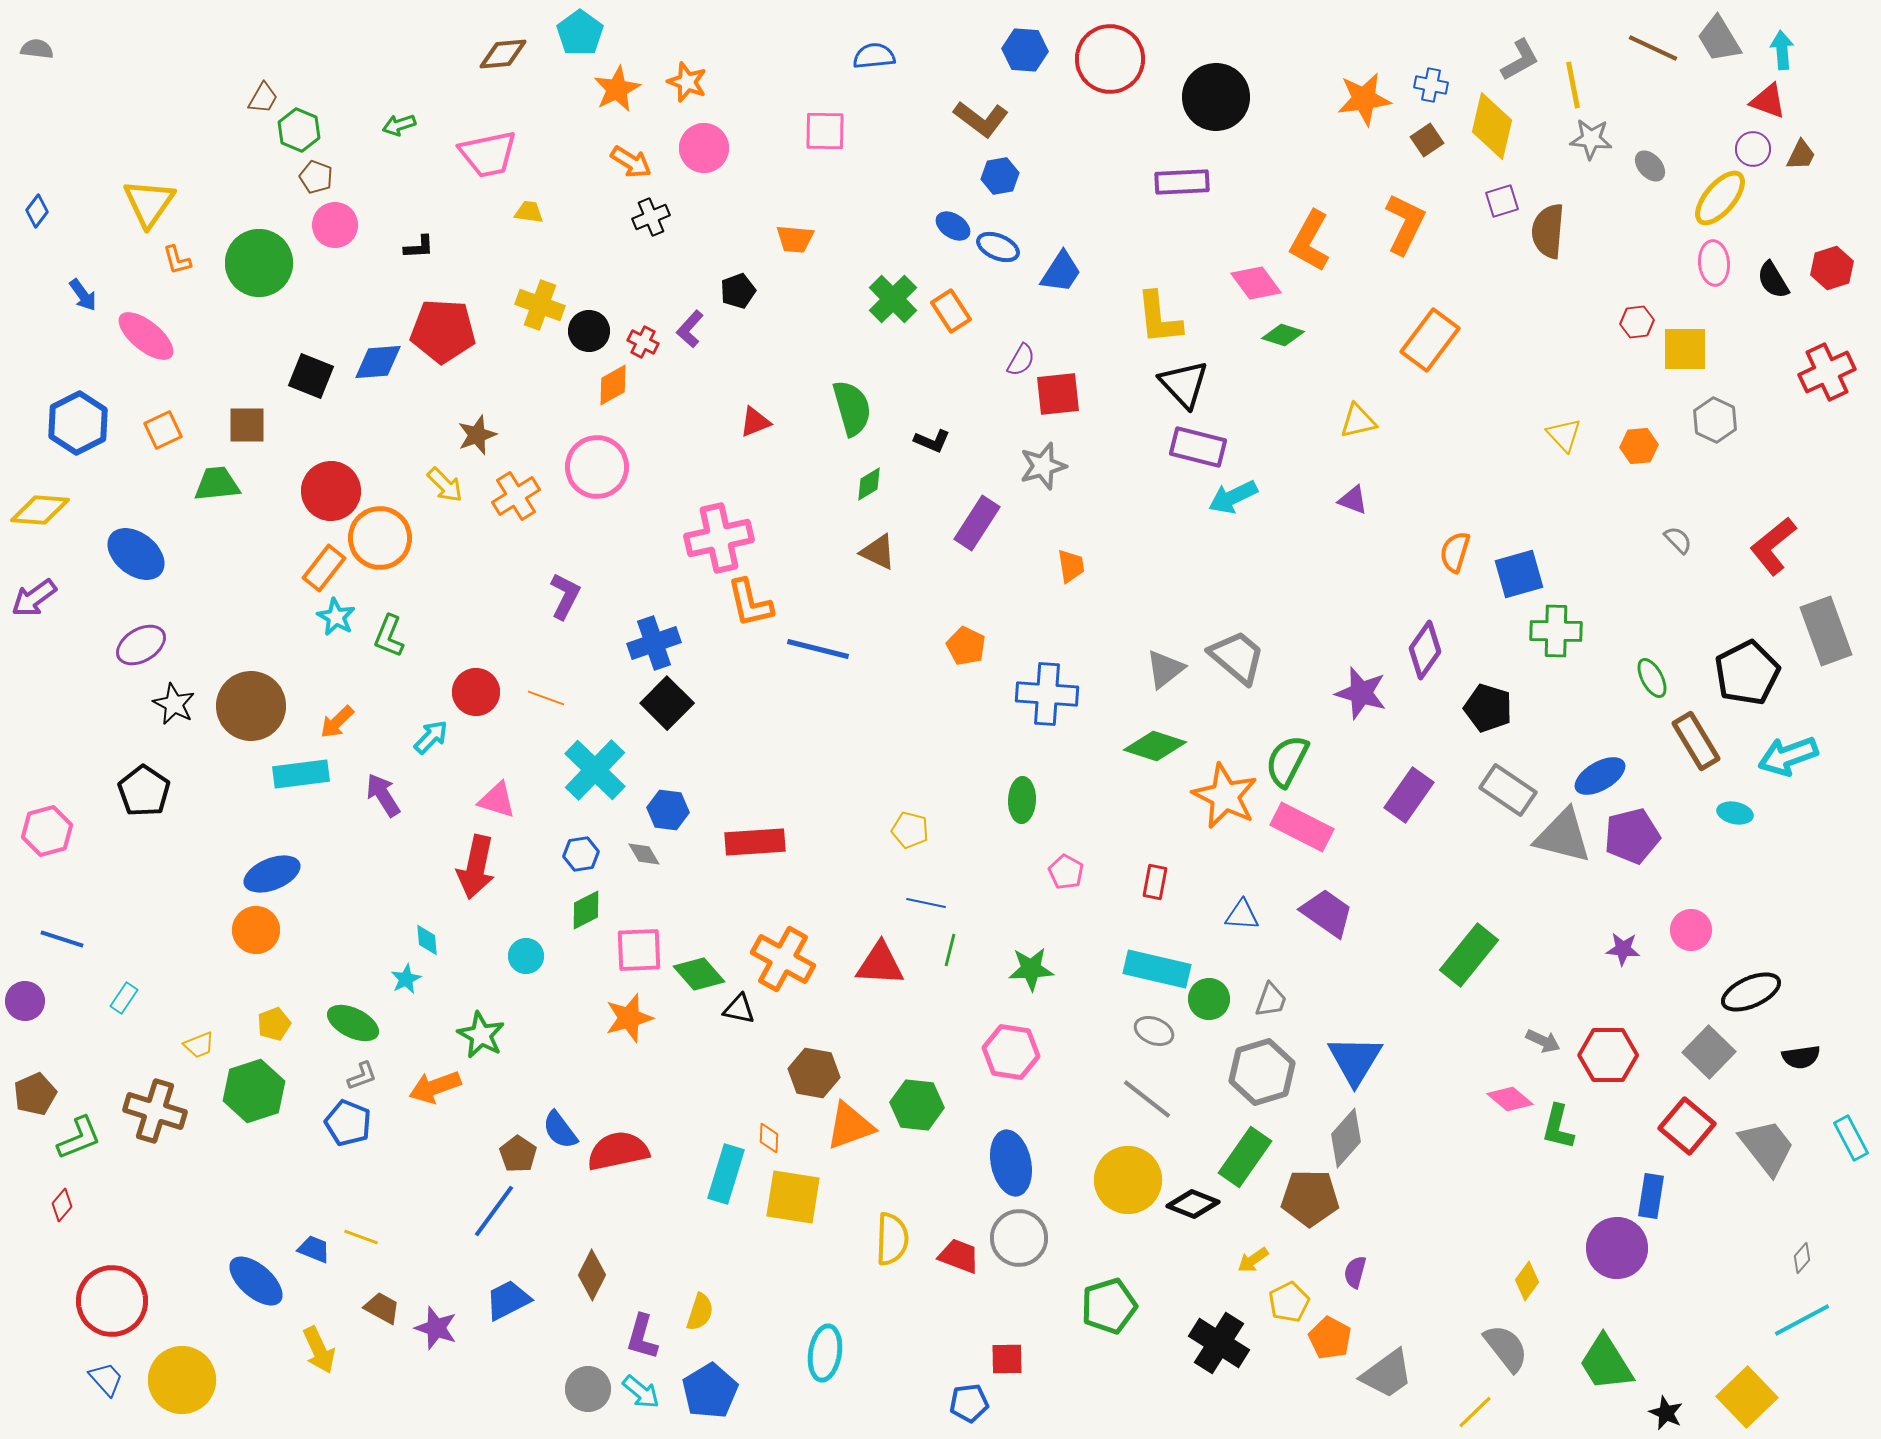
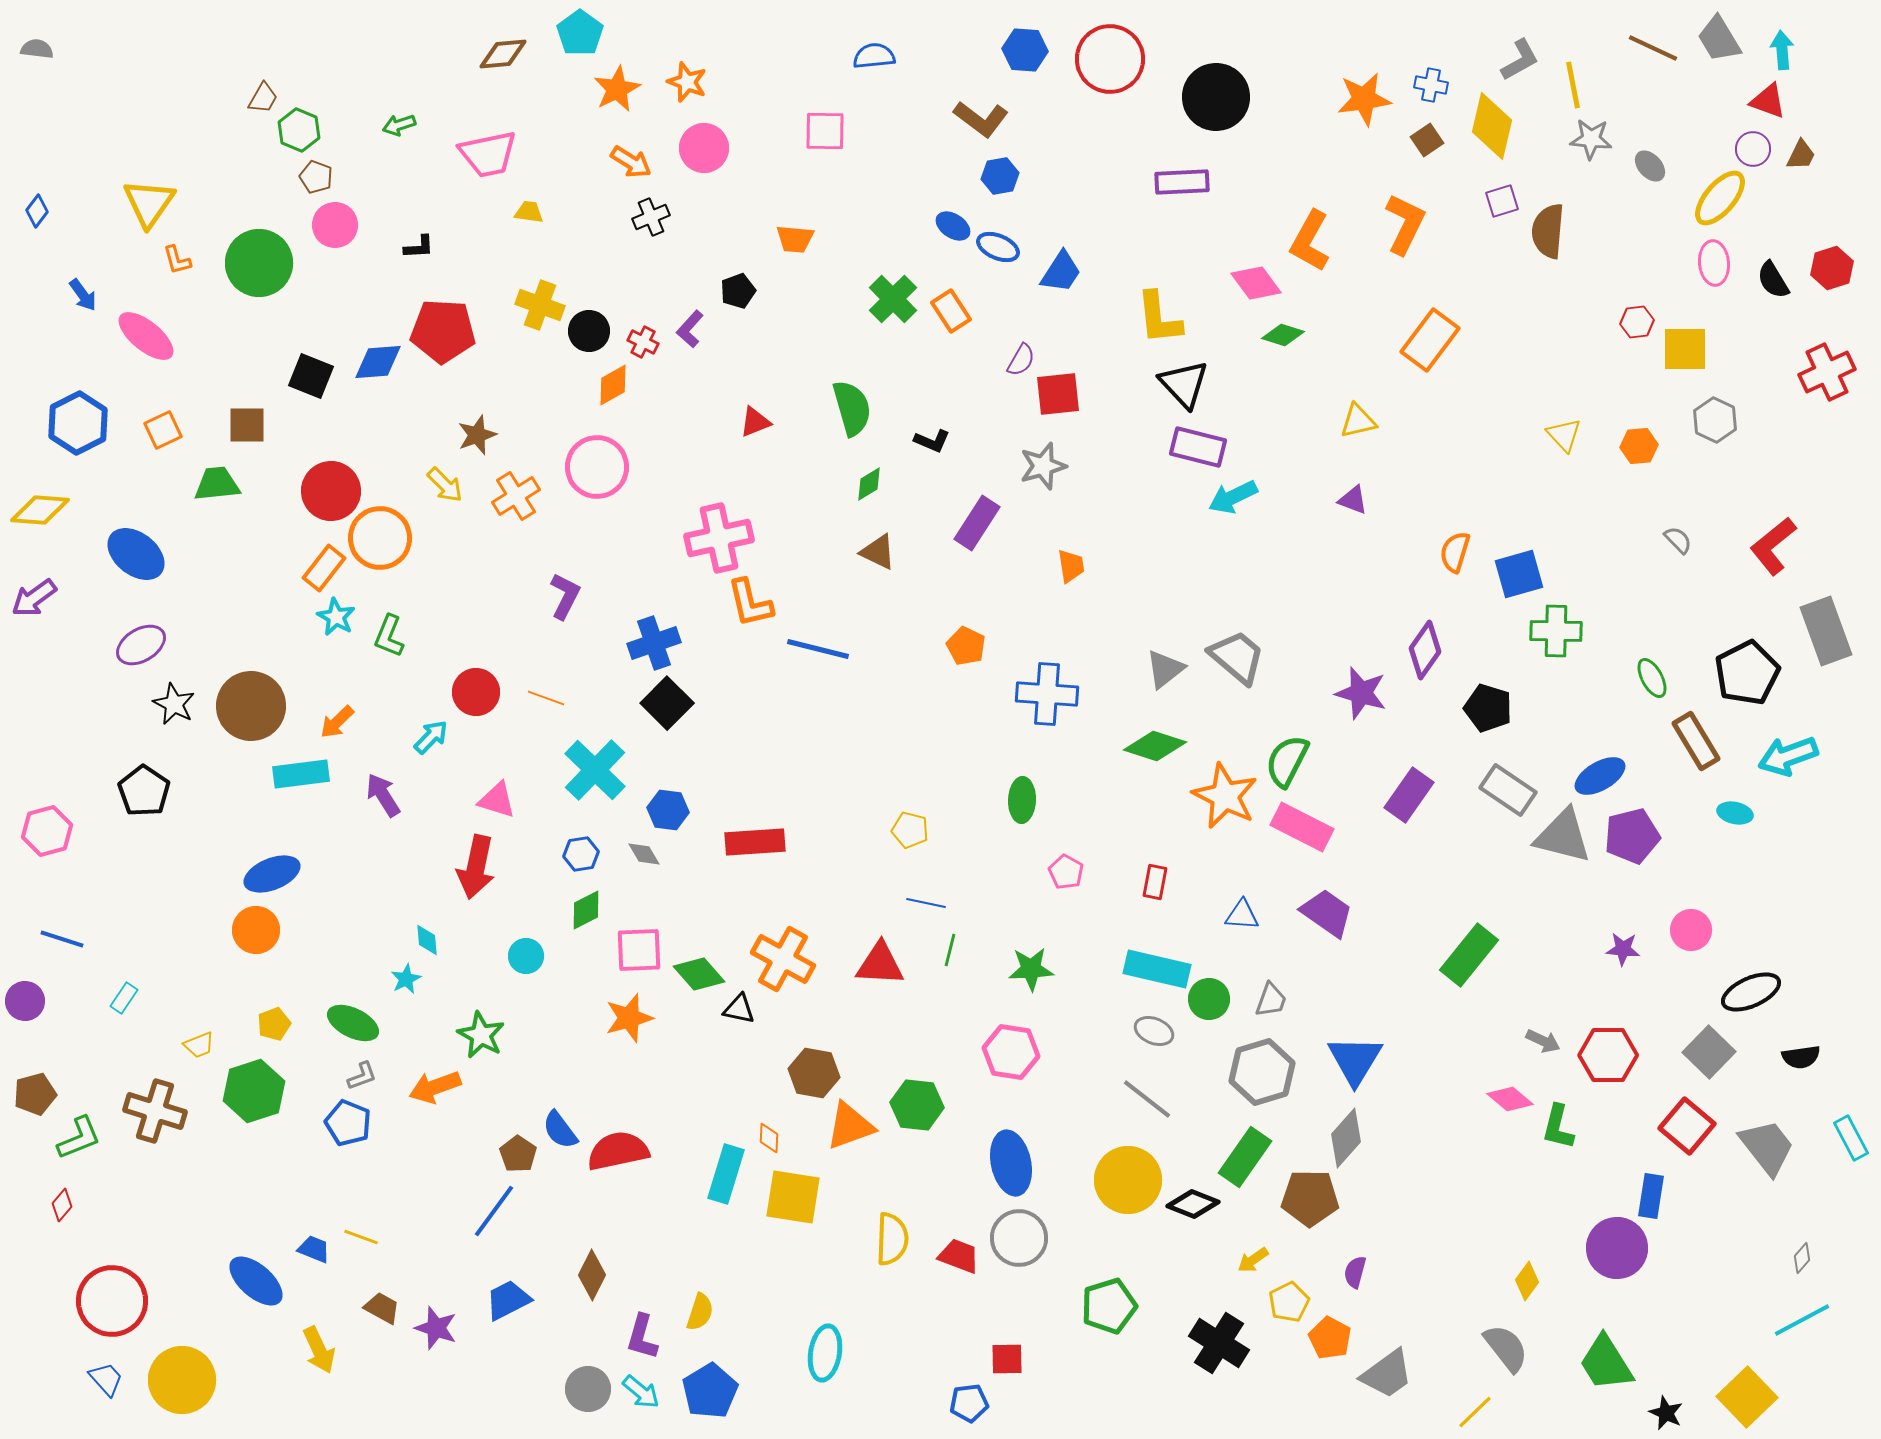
brown pentagon at (35, 1094): rotated 9 degrees clockwise
